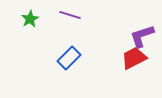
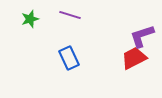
green star: rotated 12 degrees clockwise
blue rectangle: rotated 70 degrees counterclockwise
